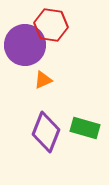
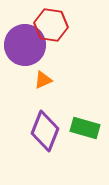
purple diamond: moved 1 px left, 1 px up
